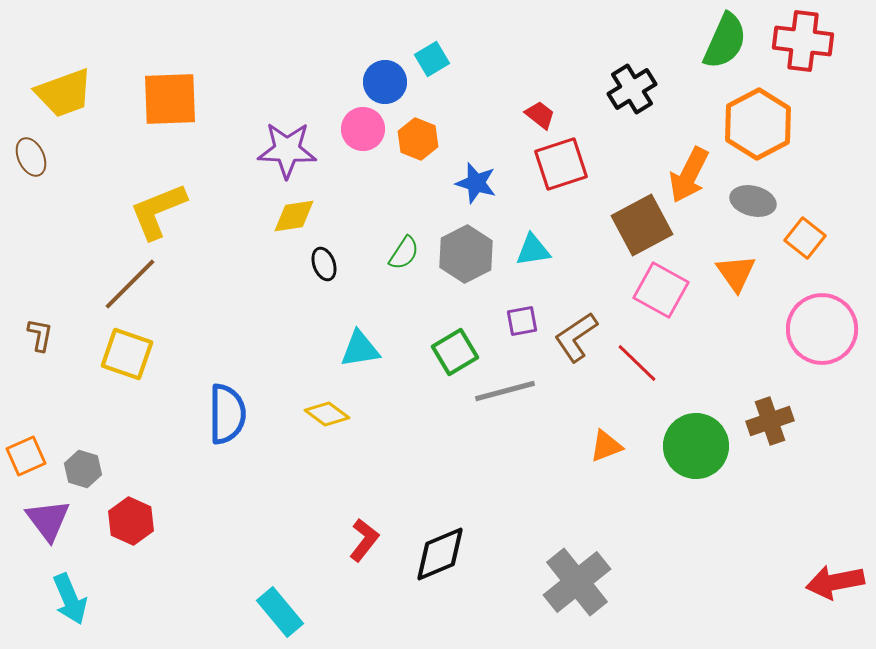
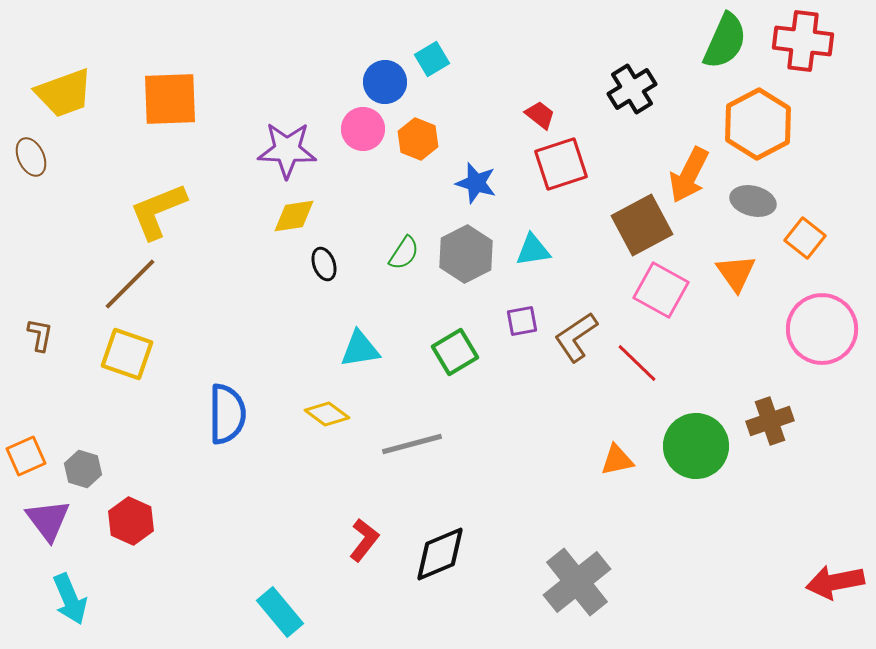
gray line at (505, 391): moved 93 px left, 53 px down
orange triangle at (606, 446): moved 11 px right, 14 px down; rotated 9 degrees clockwise
